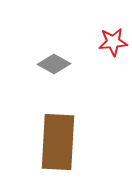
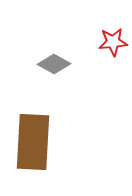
brown rectangle: moved 25 px left
